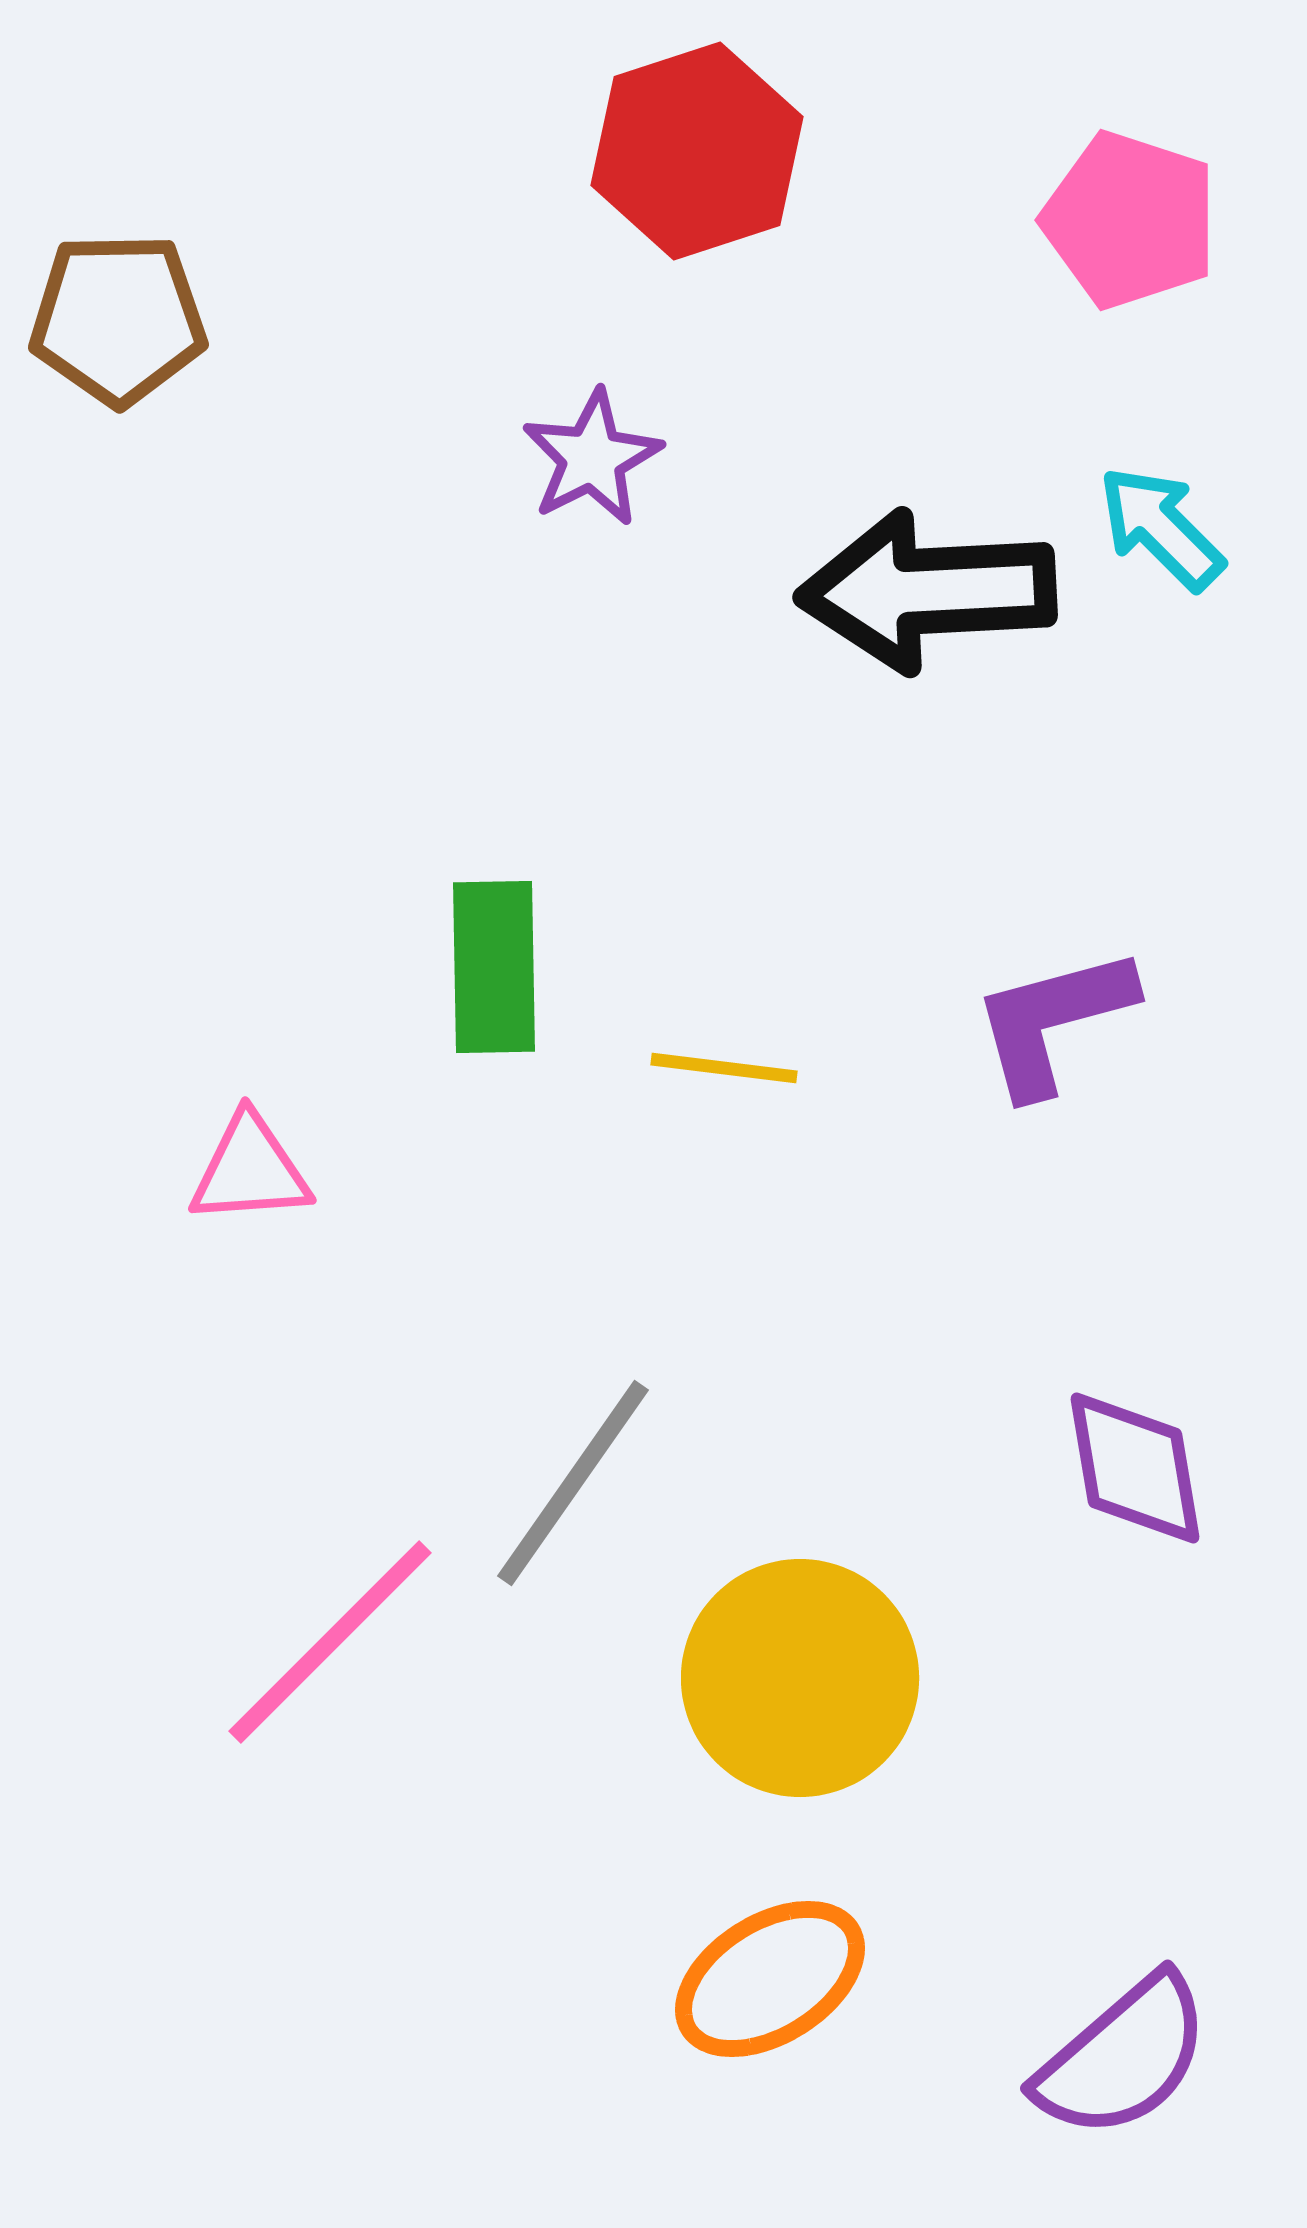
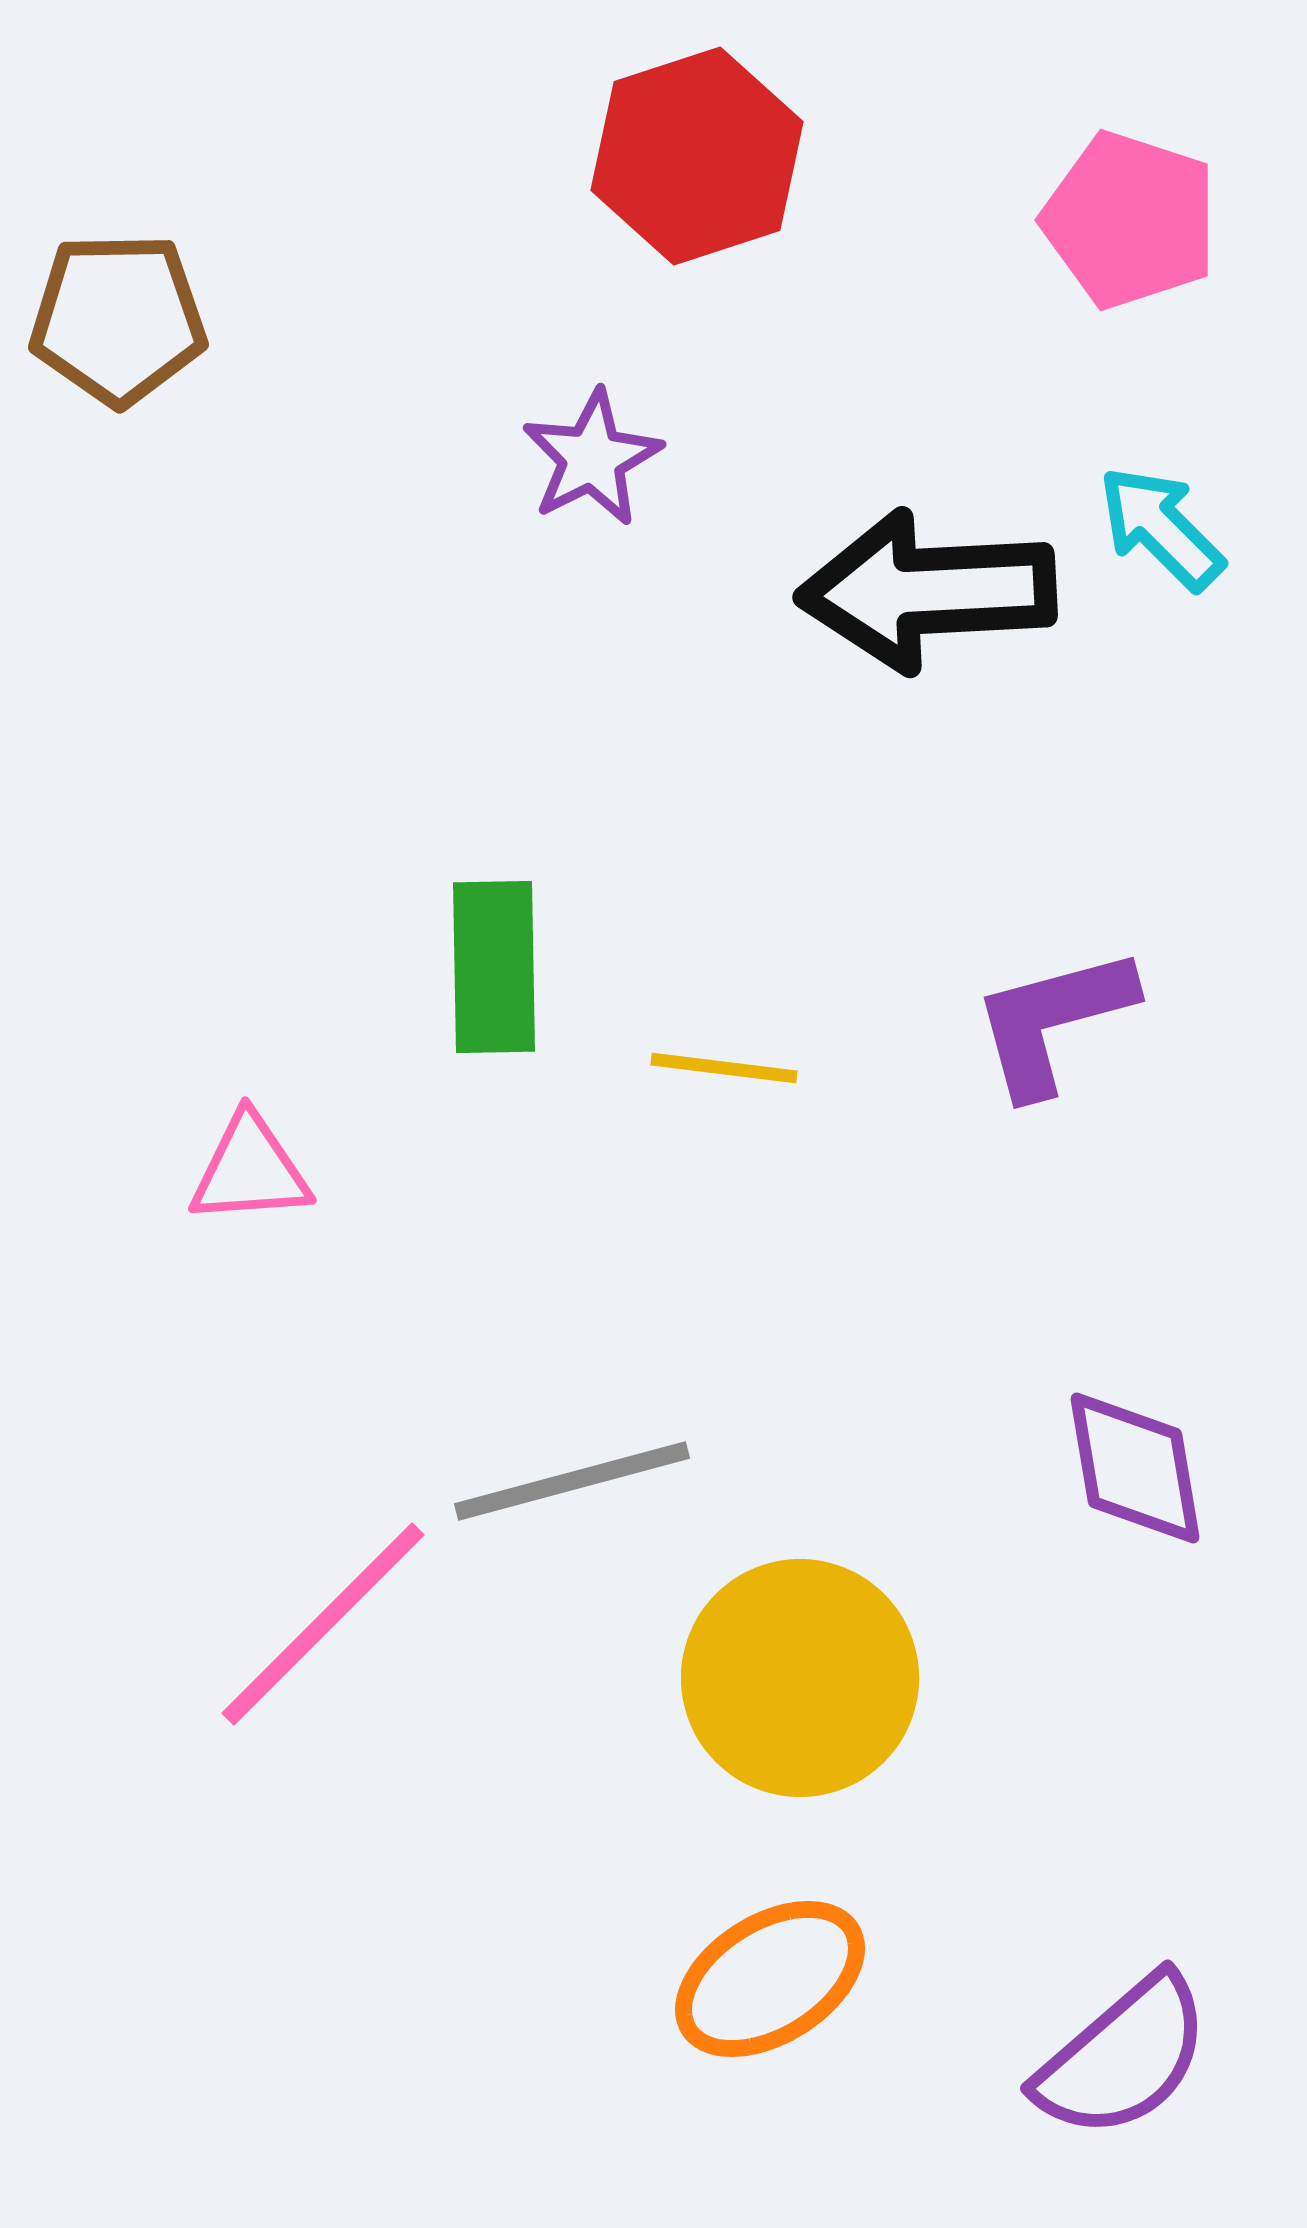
red hexagon: moved 5 px down
gray line: moved 1 px left, 2 px up; rotated 40 degrees clockwise
pink line: moved 7 px left, 18 px up
